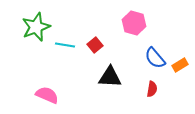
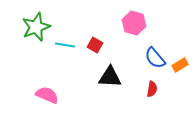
red square: rotated 21 degrees counterclockwise
